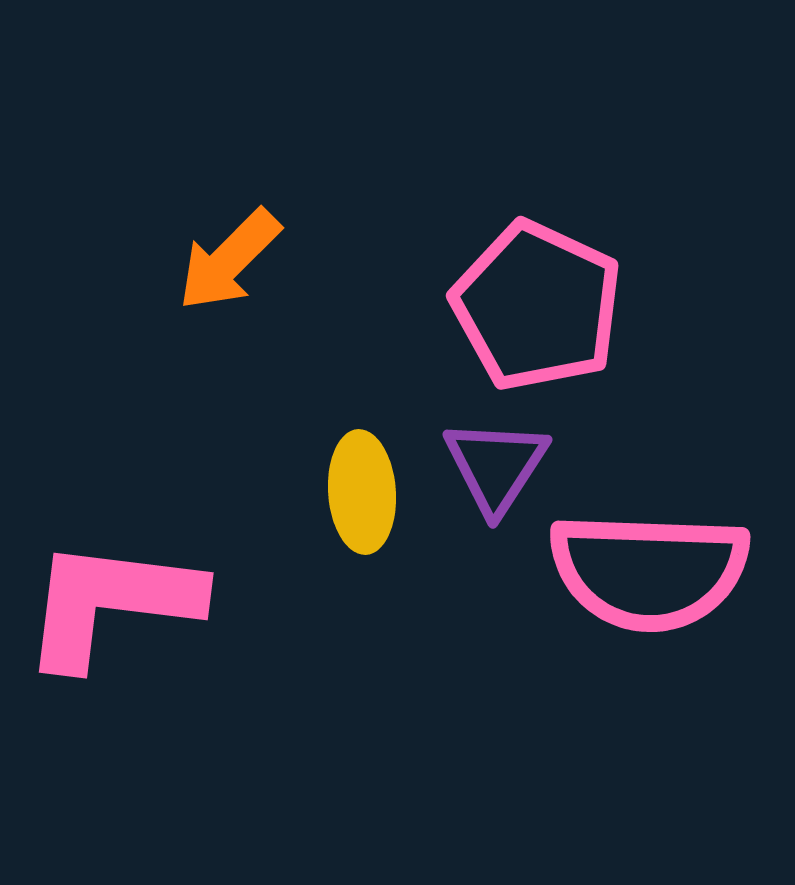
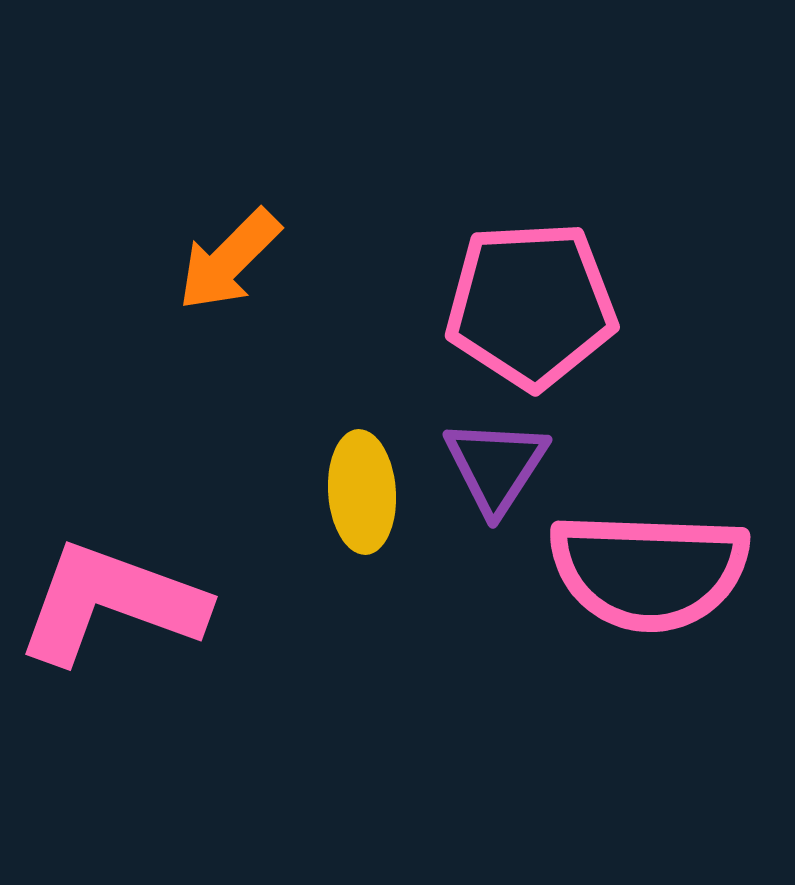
pink pentagon: moved 6 px left, 1 px up; rotated 28 degrees counterclockwise
pink L-shape: rotated 13 degrees clockwise
